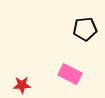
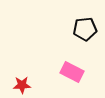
pink rectangle: moved 2 px right, 2 px up
